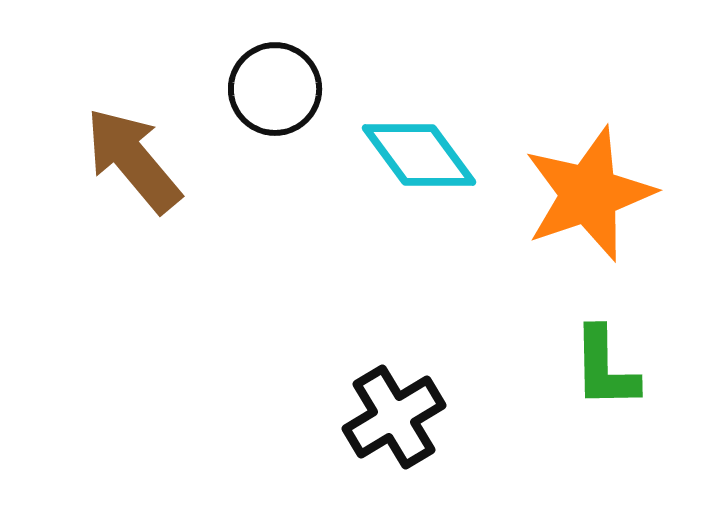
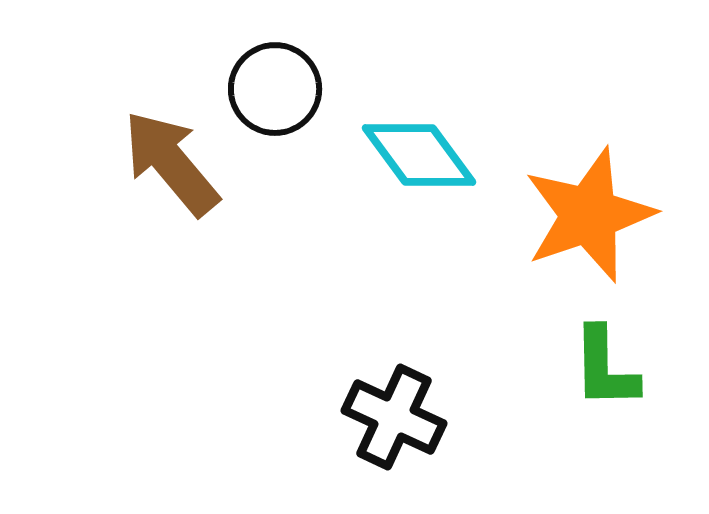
brown arrow: moved 38 px right, 3 px down
orange star: moved 21 px down
black cross: rotated 34 degrees counterclockwise
